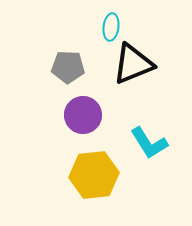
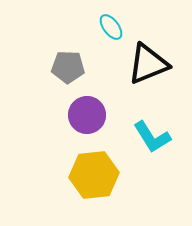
cyan ellipse: rotated 44 degrees counterclockwise
black triangle: moved 15 px right
purple circle: moved 4 px right
cyan L-shape: moved 3 px right, 6 px up
